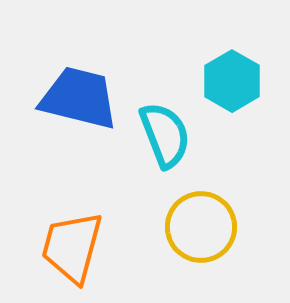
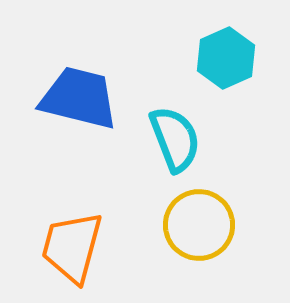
cyan hexagon: moved 6 px left, 23 px up; rotated 6 degrees clockwise
cyan semicircle: moved 10 px right, 4 px down
yellow circle: moved 2 px left, 2 px up
